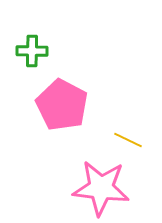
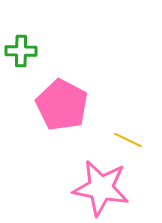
green cross: moved 11 px left
pink star: rotated 4 degrees clockwise
